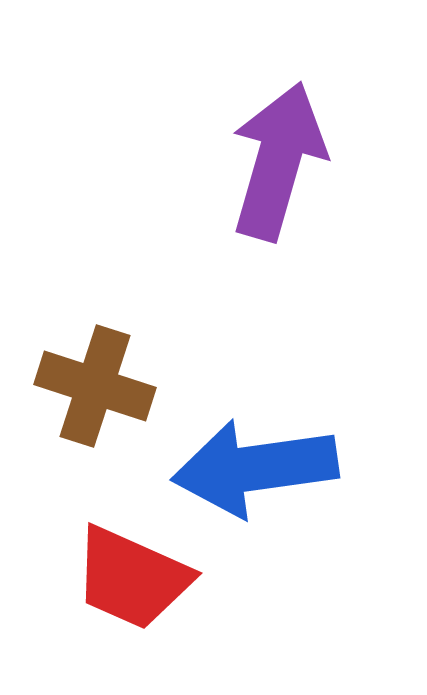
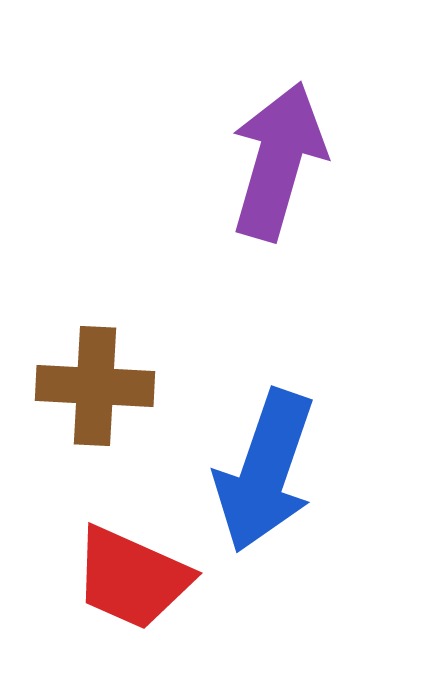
brown cross: rotated 15 degrees counterclockwise
blue arrow: moved 10 px right, 3 px down; rotated 63 degrees counterclockwise
